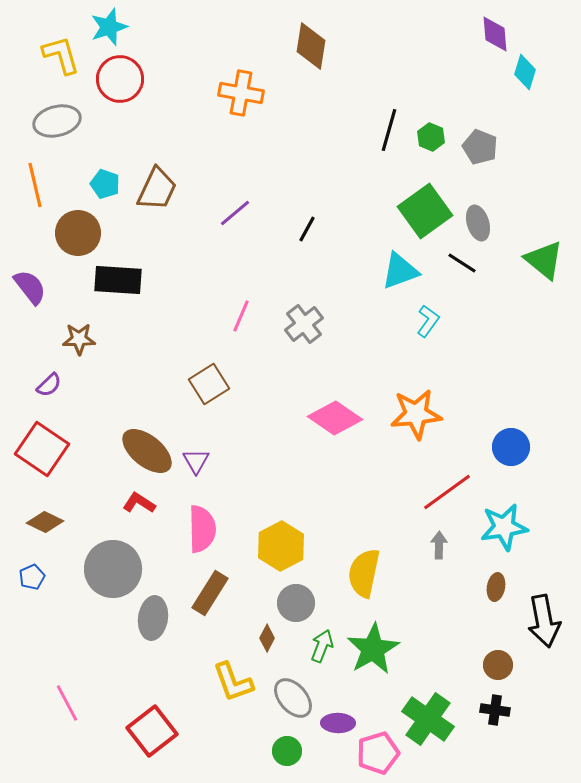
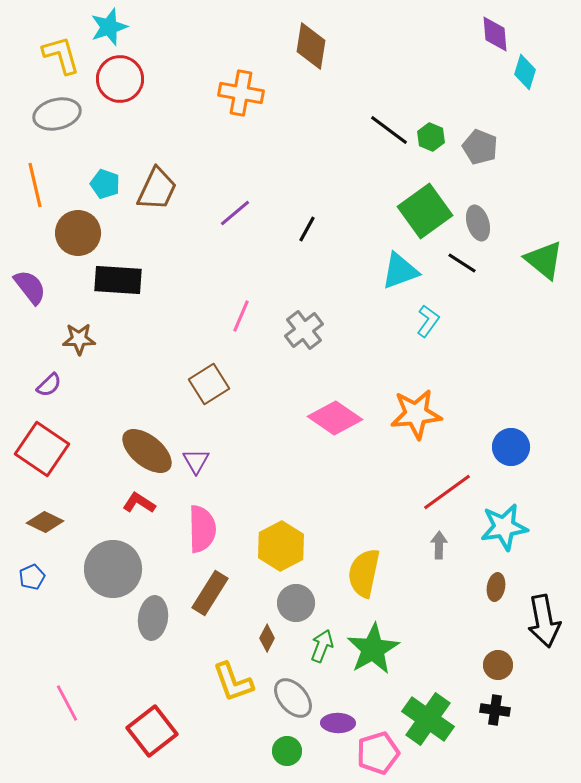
gray ellipse at (57, 121): moved 7 px up
black line at (389, 130): rotated 69 degrees counterclockwise
gray cross at (304, 324): moved 6 px down
